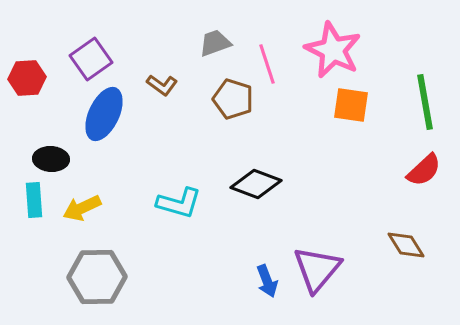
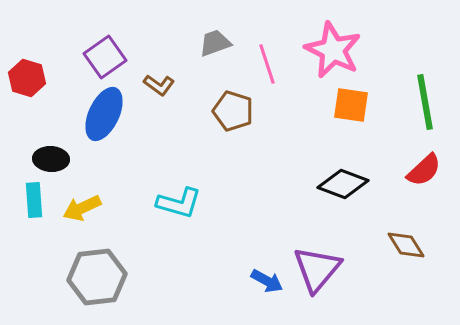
purple square: moved 14 px right, 2 px up
red hexagon: rotated 21 degrees clockwise
brown L-shape: moved 3 px left
brown pentagon: moved 12 px down
black diamond: moved 87 px right
gray hexagon: rotated 6 degrees counterclockwise
blue arrow: rotated 40 degrees counterclockwise
